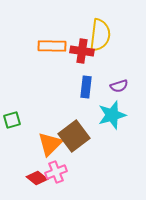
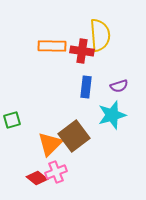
yellow semicircle: rotated 12 degrees counterclockwise
